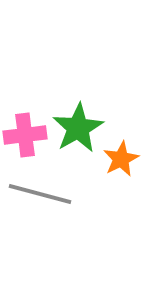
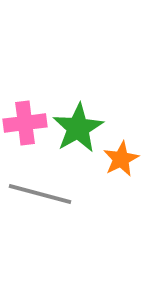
pink cross: moved 12 px up
